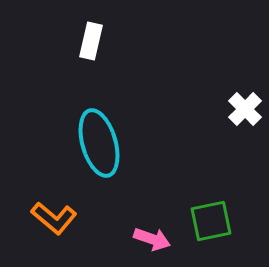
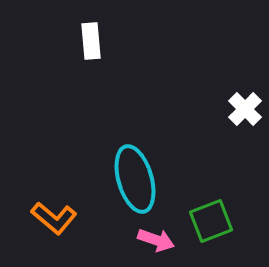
white rectangle: rotated 18 degrees counterclockwise
cyan ellipse: moved 36 px right, 36 px down
green square: rotated 9 degrees counterclockwise
pink arrow: moved 4 px right, 1 px down
